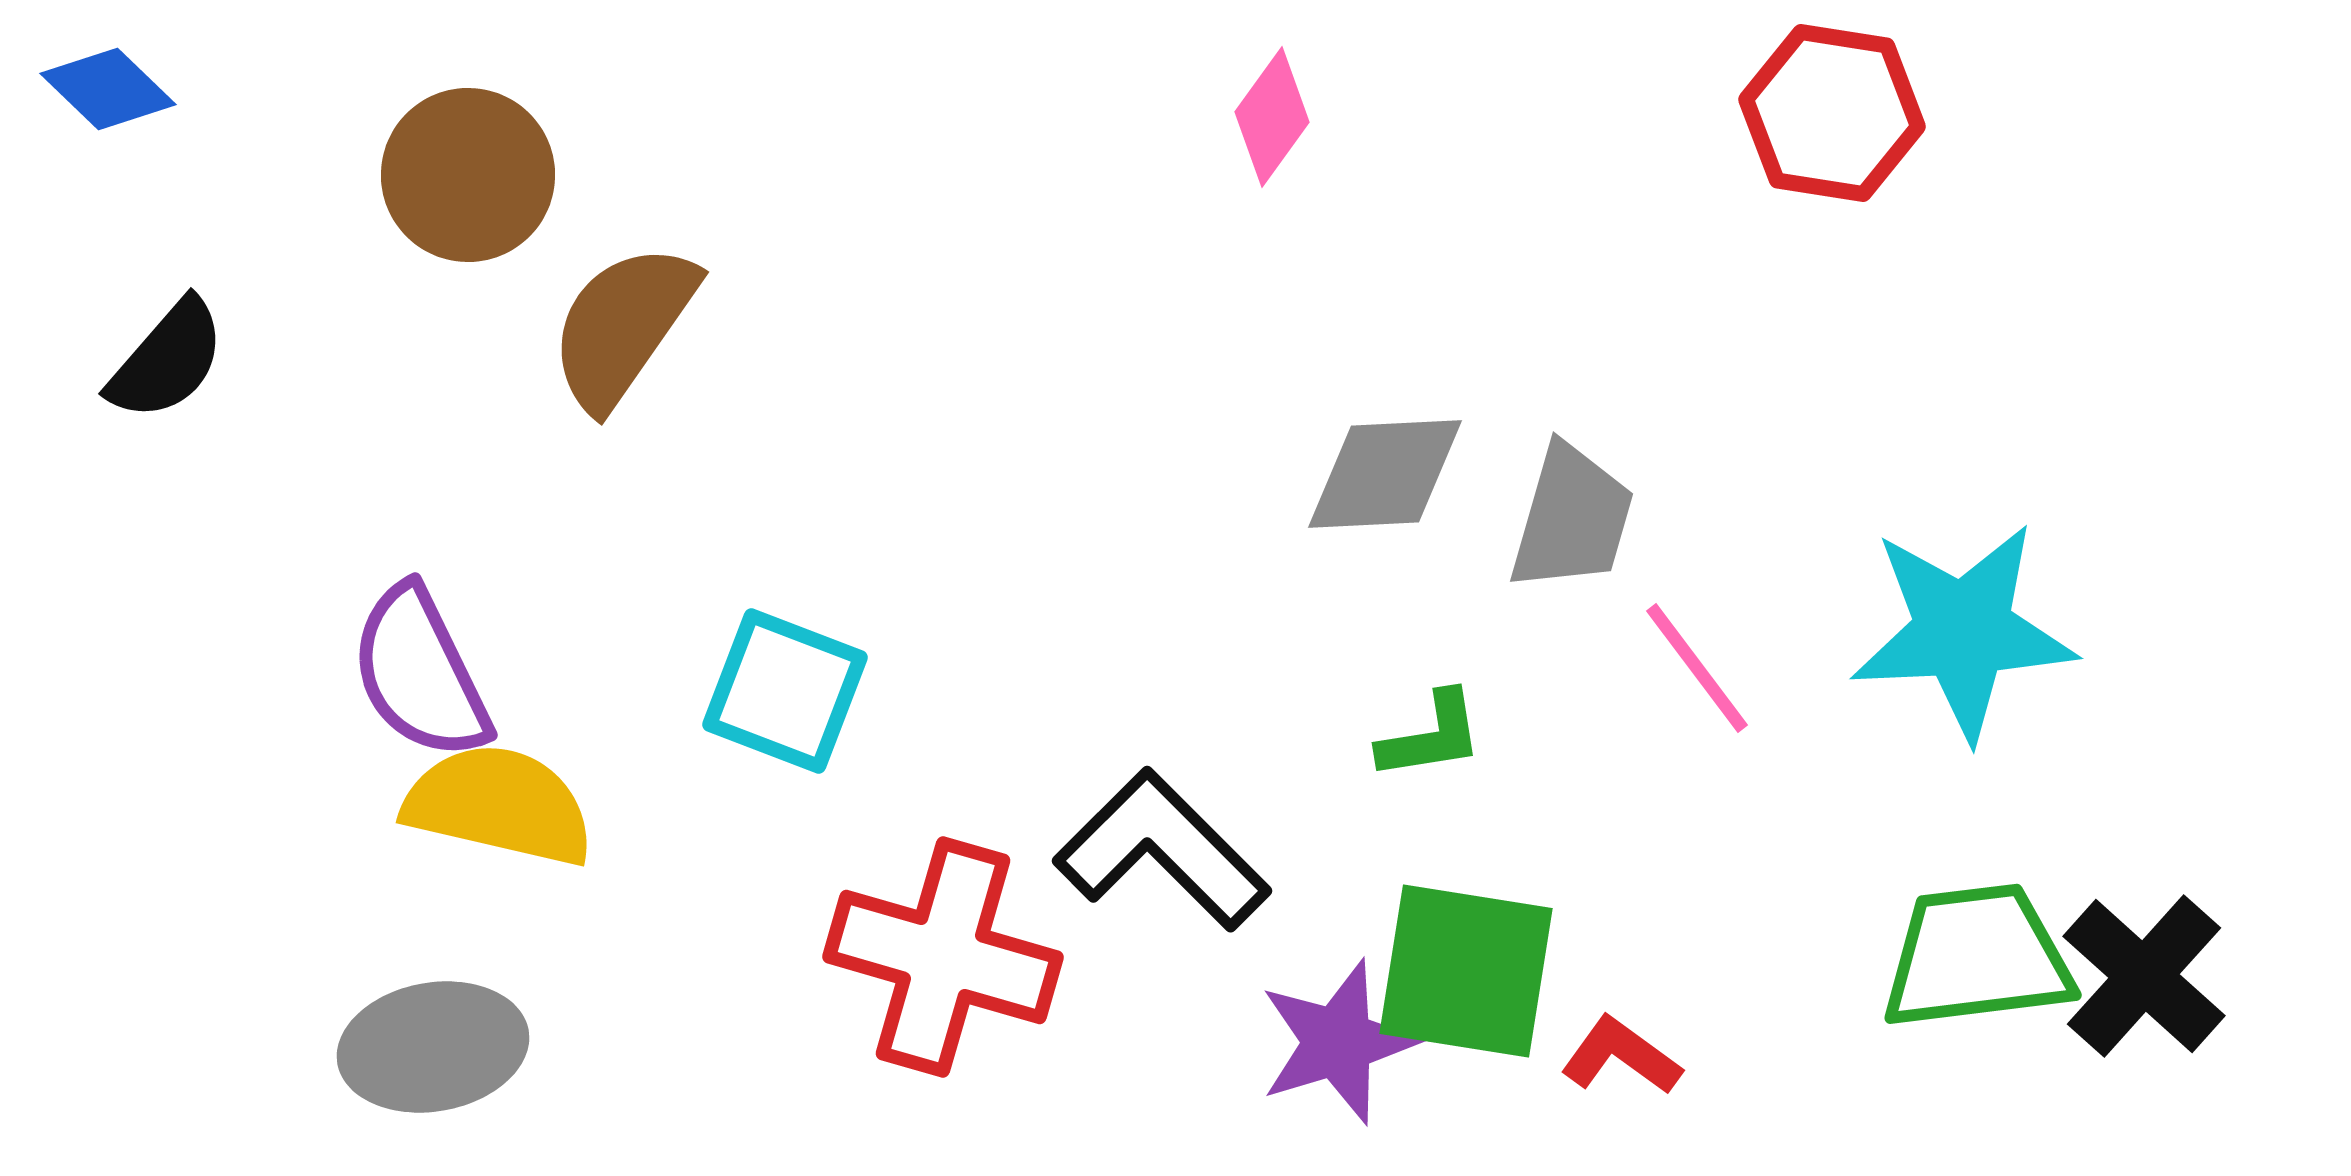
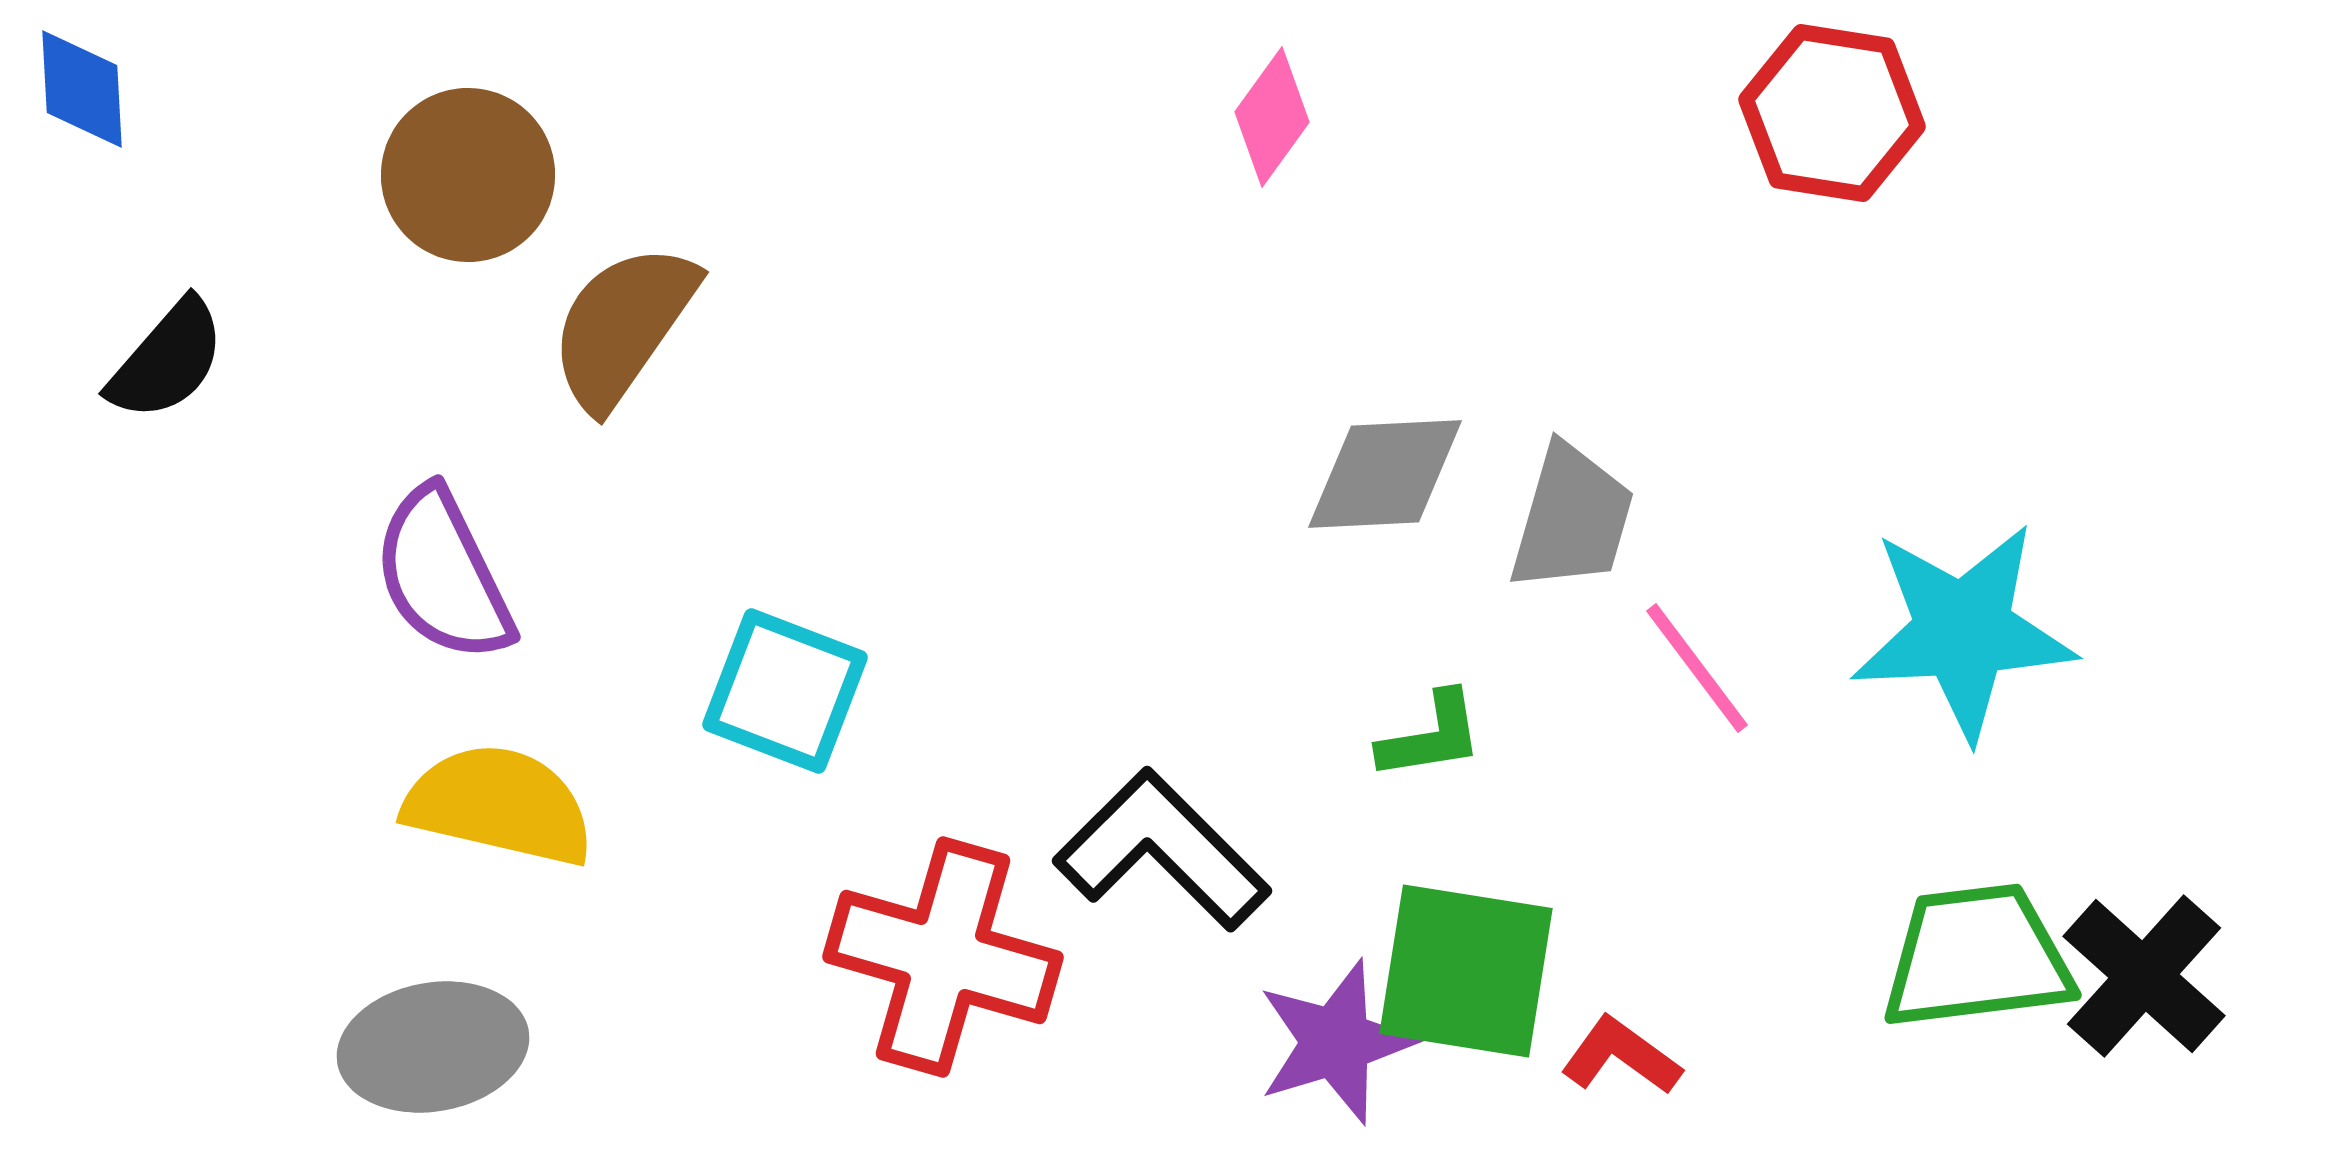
blue diamond: moved 26 px left; rotated 43 degrees clockwise
purple semicircle: moved 23 px right, 98 px up
purple star: moved 2 px left
